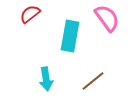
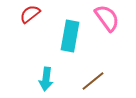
cyan arrow: rotated 15 degrees clockwise
